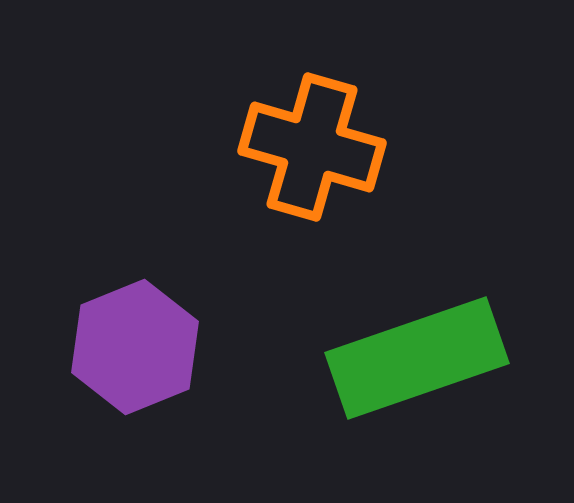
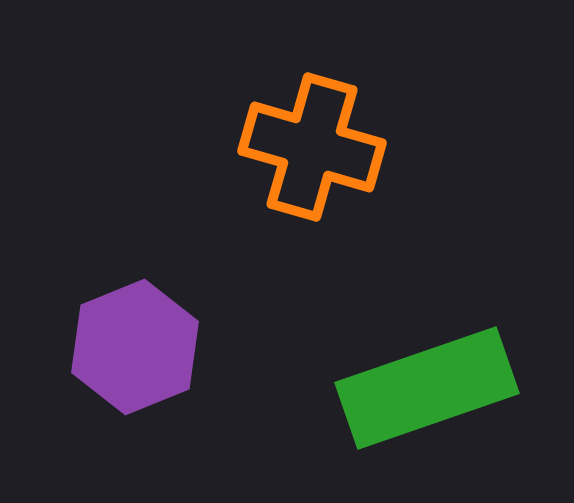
green rectangle: moved 10 px right, 30 px down
